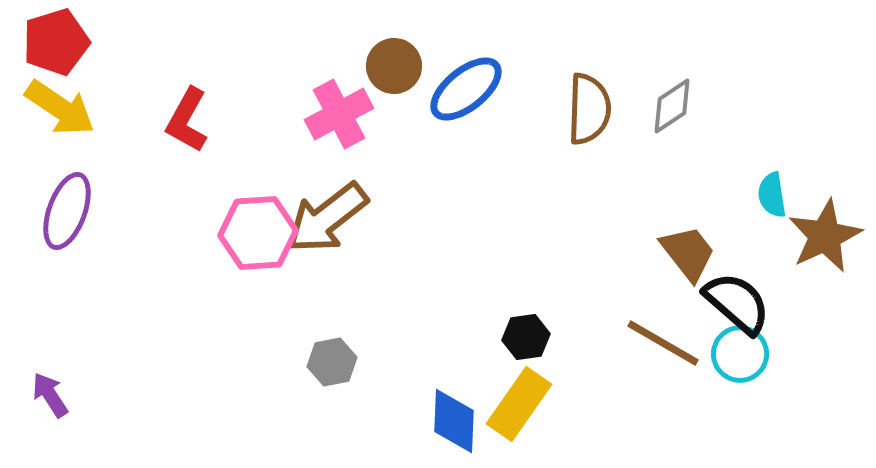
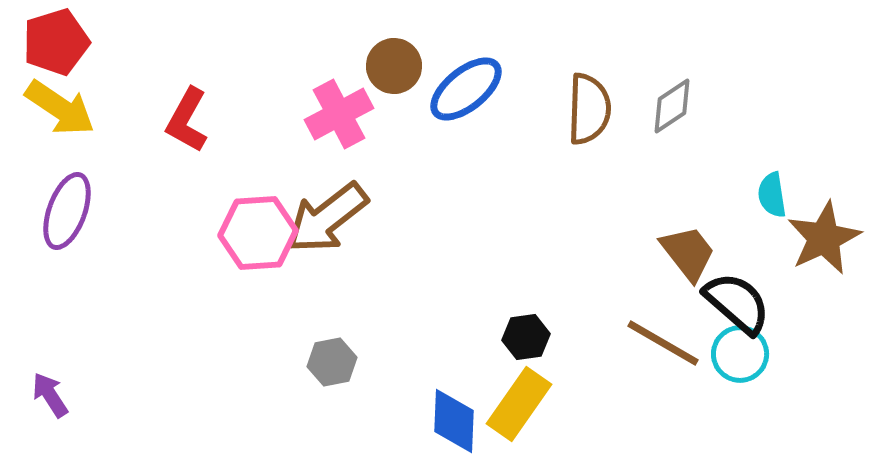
brown star: moved 1 px left, 2 px down
